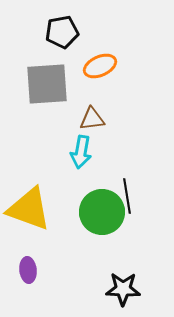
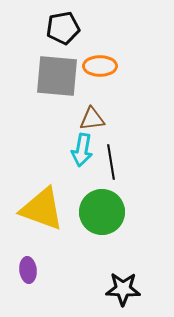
black pentagon: moved 1 px right, 4 px up
orange ellipse: rotated 24 degrees clockwise
gray square: moved 10 px right, 8 px up; rotated 9 degrees clockwise
cyan arrow: moved 1 px right, 2 px up
black line: moved 16 px left, 34 px up
yellow triangle: moved 13 px right
